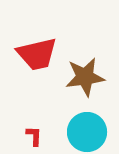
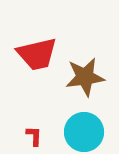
cyan circle: moved 3 px left
